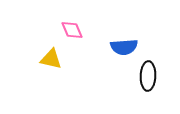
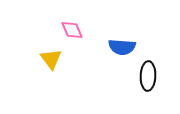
blue semicircle: moved 2 px left; rotated 8 degrees clockwise
yellow triangle: rotated 40 degrees clockwise
